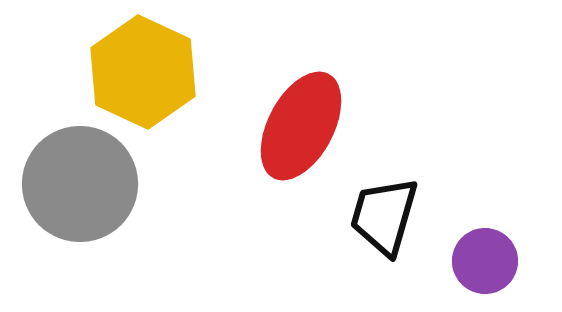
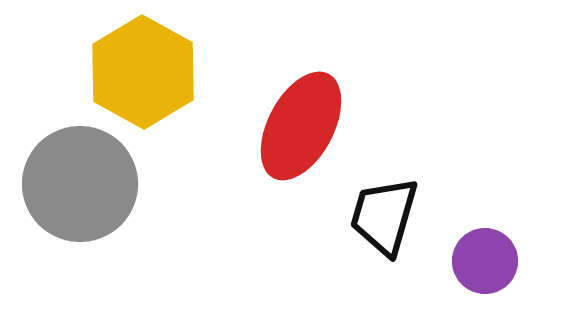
yellow hexagon: rotated 4 degrees clockwise
